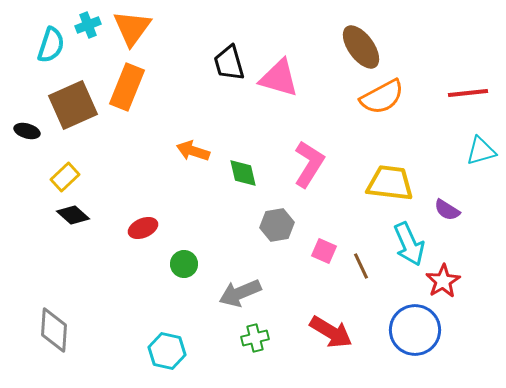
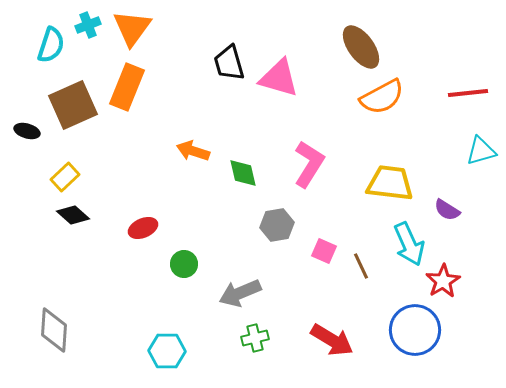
red arrow: moved 1 px right, 8 px down
cyan hexagon: rotated 12 degrees counterclockwise
